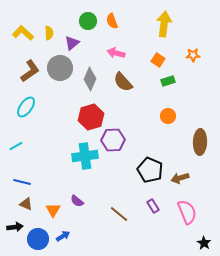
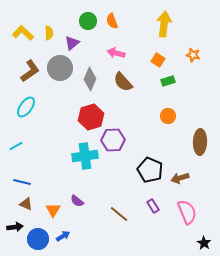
orange star: rotated 16 degrees clockwise
